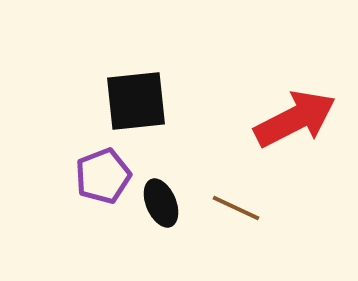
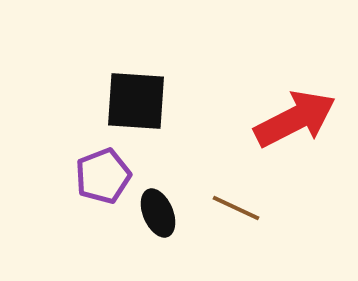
black square: rotated 10 degrees clockwise
black ellipse: moved 3 px left, 10 px down
